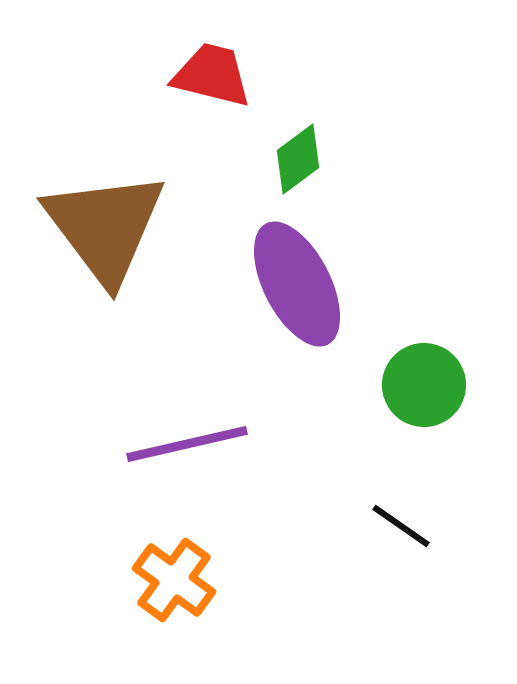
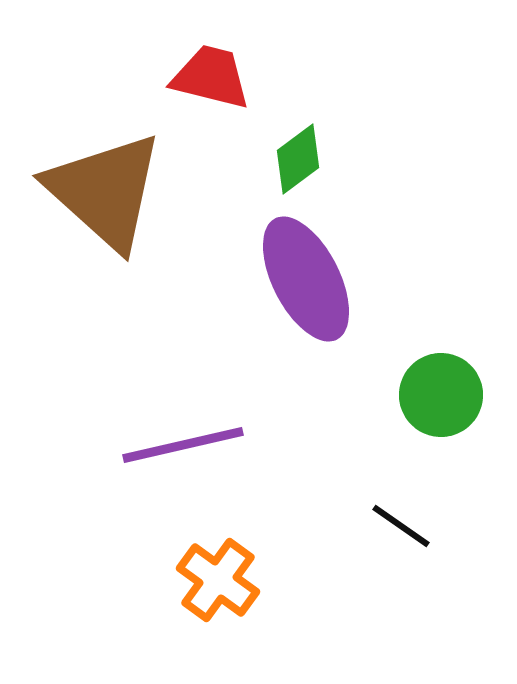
red trapezoid: moved 1 px left, 2 px down
brown triangle: moved 36 px up; rotated 11 degrees counterclockwise
purple ellipse: moved 9 px right, 5 px up
green circle: moved 17 px right, 10 px down
purple line: moved 4 px left, 1 px down
orange cross: moved 44 px right
